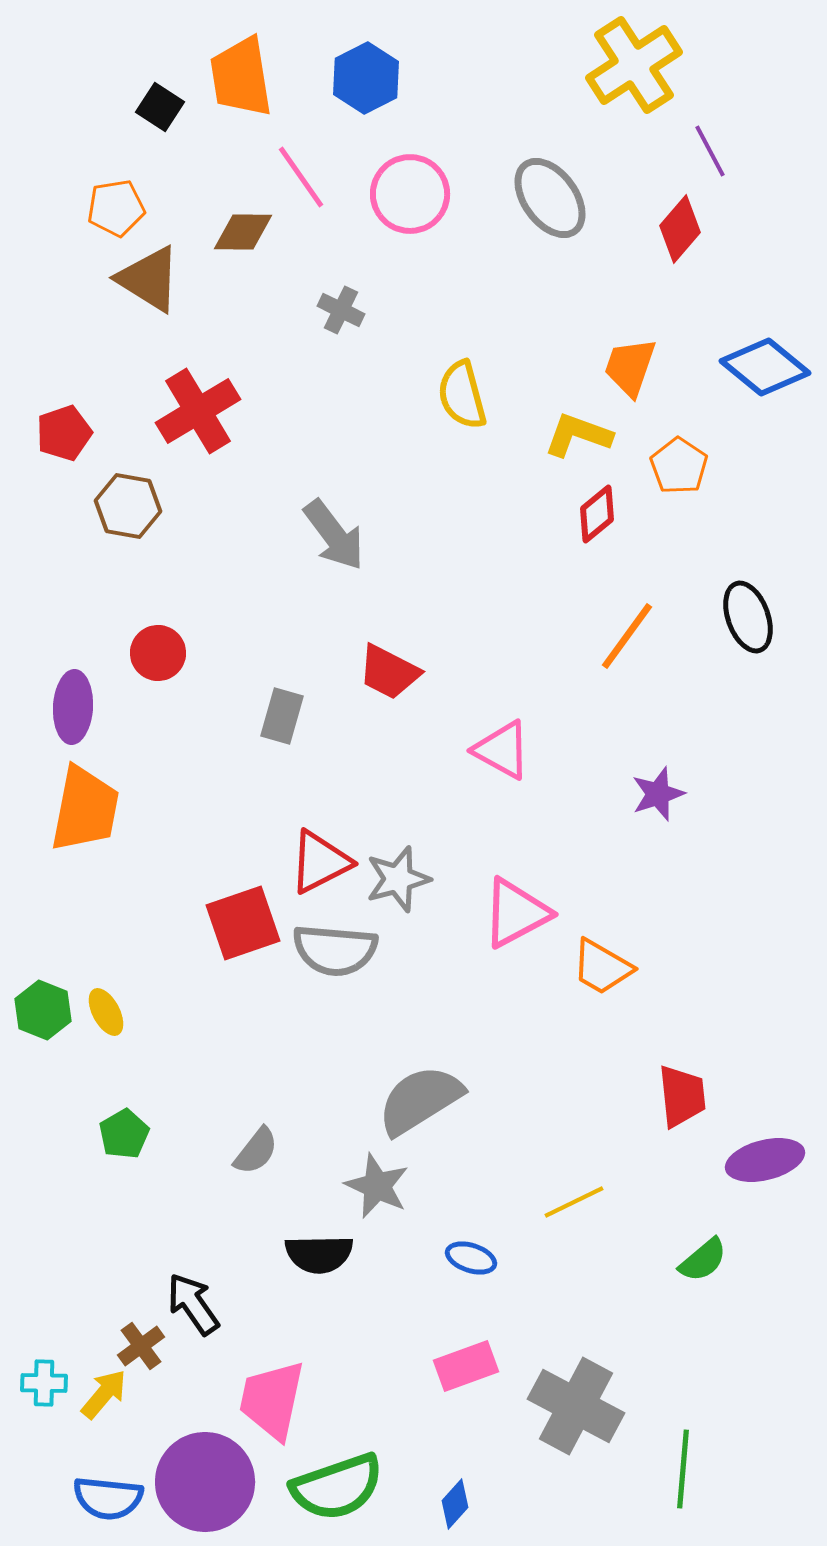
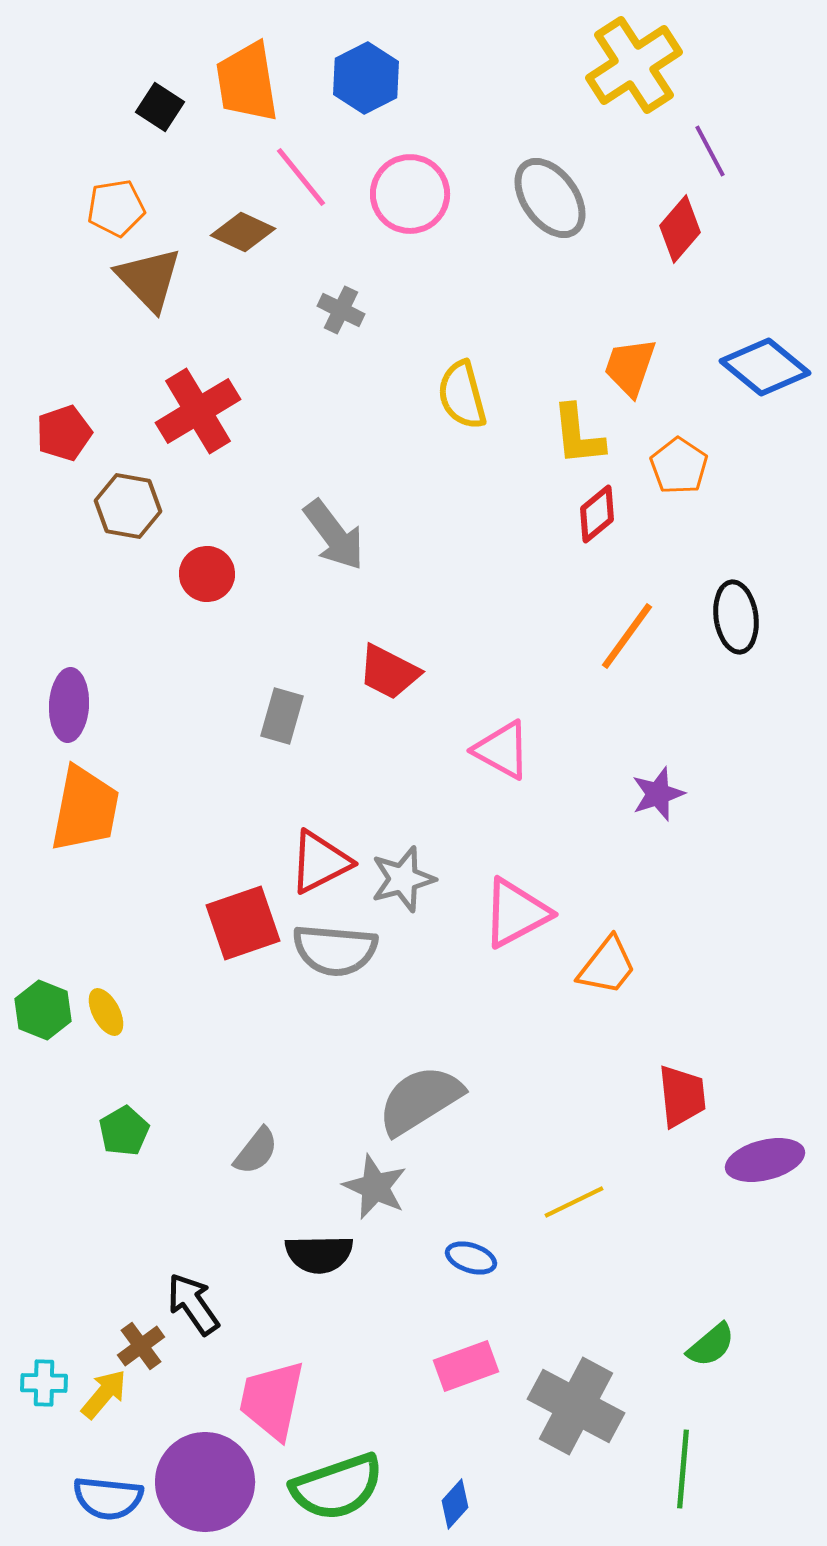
orange trapezoid at (241, 77): moved 6 px right, 5 px down
pink line at (301, 177): rotated 4 degrees counterclockwise
brown diamond at (243, 232): rotated 24 degrees clockwise
brown triangle at (149, 279): rotated 14 degrees clockwise
yellow L-shape at (578, 435): rotated 116 degrees counterclockwise
black ellipse at (748, 617): moved 12 px left; rotated 12 degrees clockwise
red circle at (158, 653): moved 49 px right, 79 px up
purple ellipse at (73, 707): moved 4 px left, 2 px up
gray star at (398, 879): moved 5 px right
orange trapezoid at (602, 967): moved 5 px right, 1 px up; rotated 82 degrees counterclockwise
green pentagon at (124, 1134): moved 3 px up
gray star at (377, 1186): moved 2 px left, 1 px down
green semicircle at (703, 1260): moved 8 px right, 85 px down
